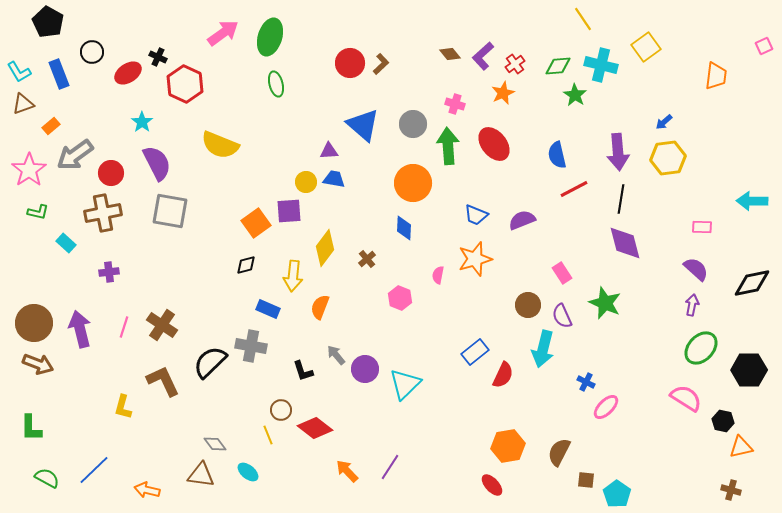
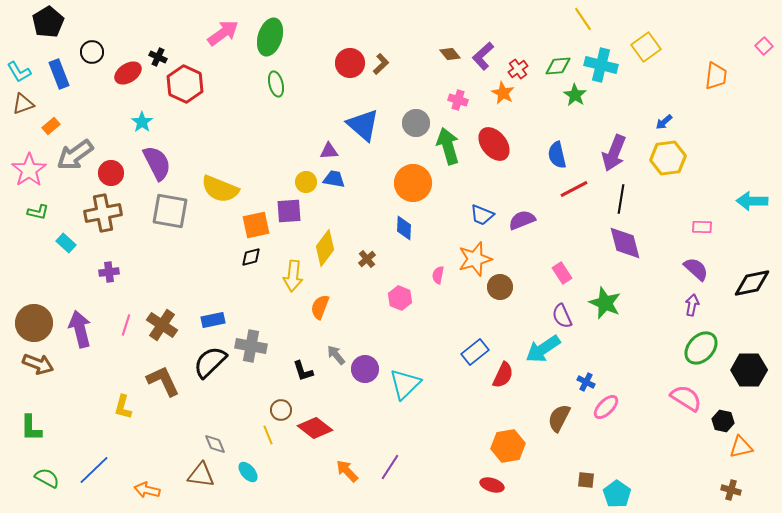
black pentagon at (48, 22): rotated 12 degrees clockwise
pink square at (764, 46): rotated 18 degrees counterclockwise
red cross at (515, 64): moved 3 px right, 5 px down
orange star at (503, 93): rotated 20 degrees counterclockwise
pink cross at (455, 104): moved 3 px right, 4 px up
gray circle at (413, 124): moved 3 px right, 1 px up
yellow semicircle at (220, 145): moved 44 px down
green arrow at (448, 146): rotated 12 degrees counterclockwise
purple arrow at (618, 152): moved 4 px left, 1 px down; rotated 27 degrees clockwise
blue trapezoid at (476, 215): moved 6 px right
orange square at (256, 223): moved 2 px down; rotated 24 degrees clockwise
black diamond at (246, 265): moved 5 px right, 8 px up
brown circle at (528, 305): moved 28 px left, 18 px up
blue rectangle at (268, 309): moved 55 px left, 11 px down; rotated 35 degrees counterclockwise
pink line at (124, 327): moved 2 px right, 2 px up
cyan arrow at (543, 349): rotated 42 degrees clockwise
gray diamond at (215, 444): rotated 15 degrees clockwise
brown semicircle at (559, 452): moved 34 px up
cyan ellipse at (248, 472): rotated 10 degrees clockwise
red ellipse at (492, 485): rotated 30 degrees counterclockwise
